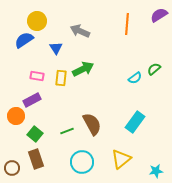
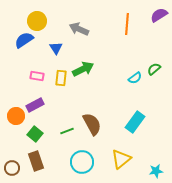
gray arrow: moved 1 px left, 2 px up
purple rectangle: moved 3 px right, 5 px down
brown rectangle: moved 2 px down
